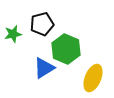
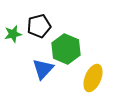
black pentagon: moved 3 px left, 2 px down
blue triangle: moved 1 px left, 1 px down; rotated 15 degrees counterclockwise
